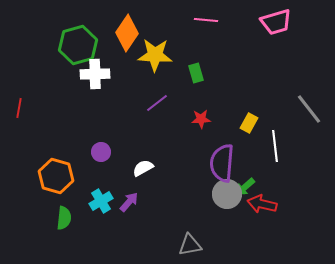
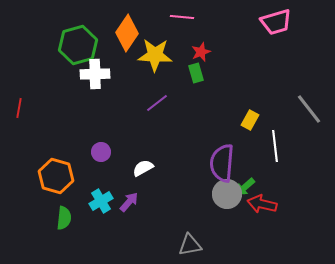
pink line: moved 24 px left, 3 px up
red star: moved 67 px up; rotated 18 degrees counterclockwise
yellow rectangle: moved 1 px right, 3 px up
